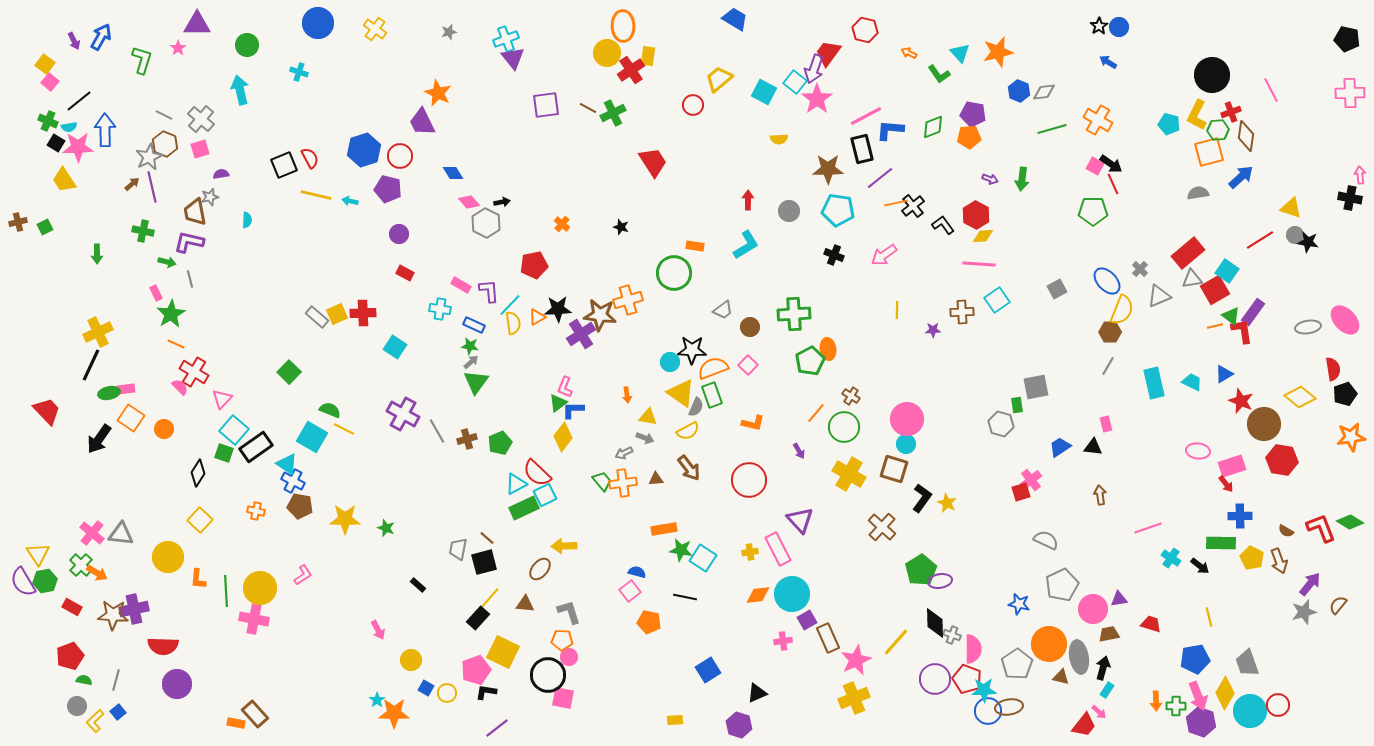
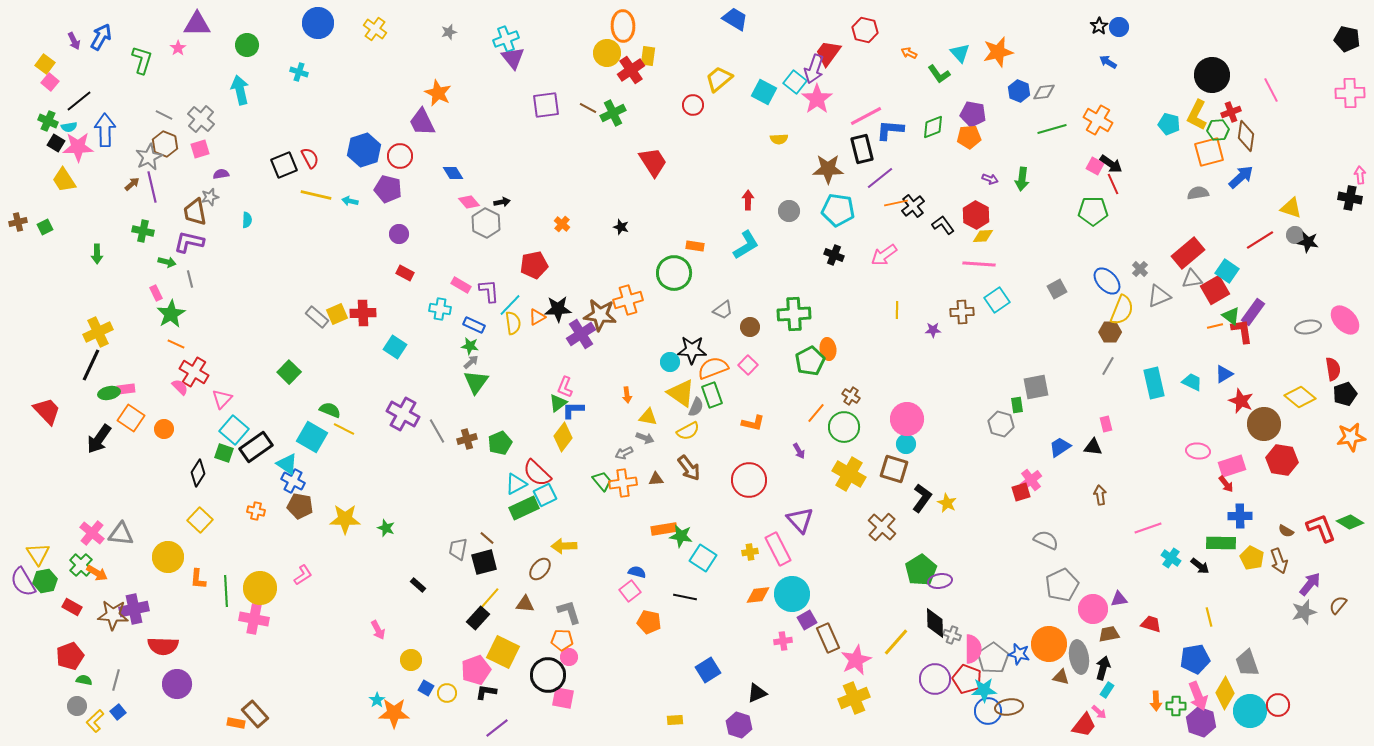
green star at (681, 550): moved 14 px up
blue star at (1019, 604): moved 50 px down
gray pentagon at (1017, 664): moved 24 px left, 6 px up
